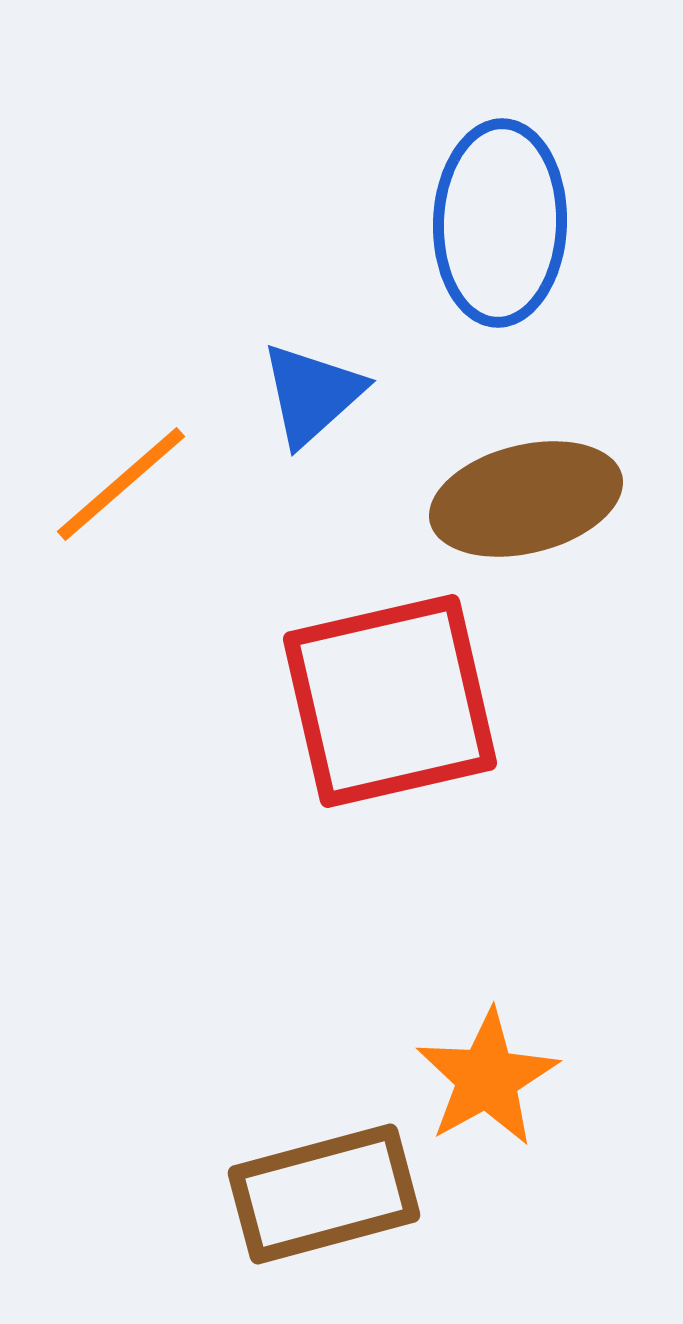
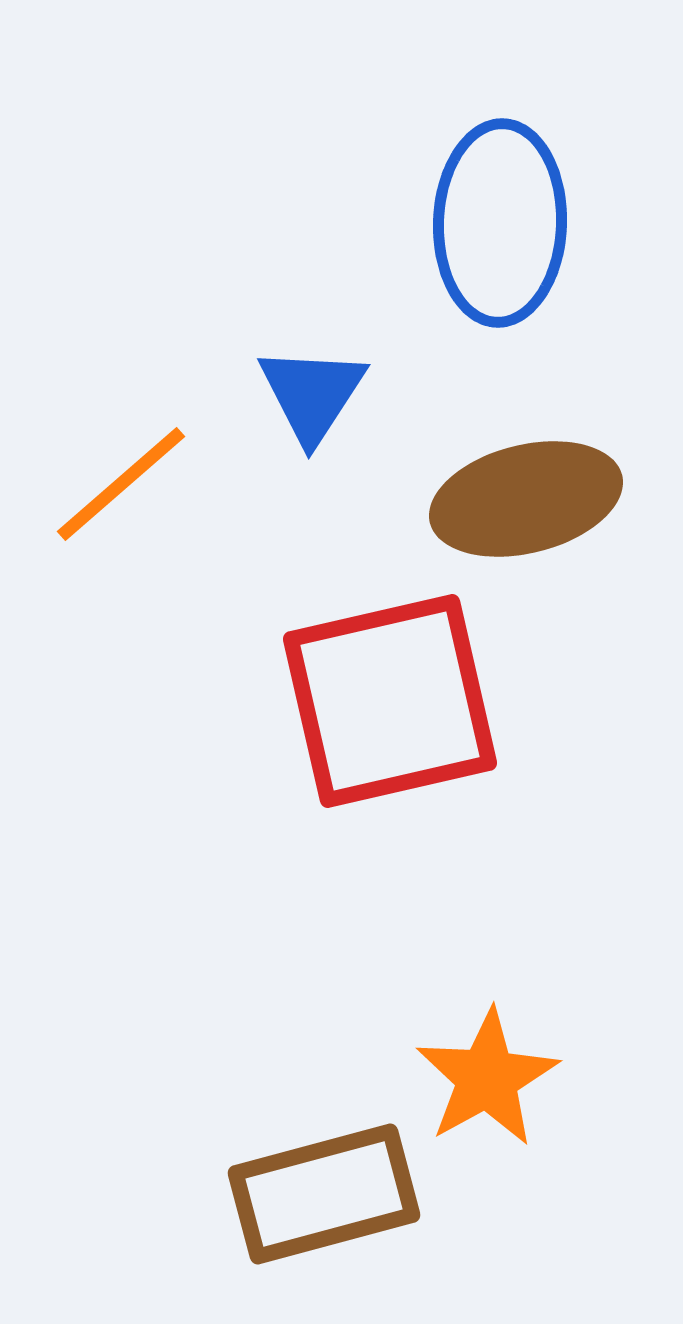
blue triangle: rotated 15 degrees counterclockwise
